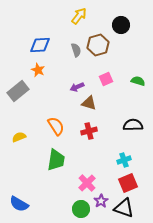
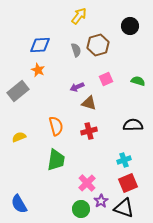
black circle: moved 9 px right, 1 px down
orange semicircle: rotated 18 degrees clockwise
blue semicircle: rotated 30 degrees clockwise
